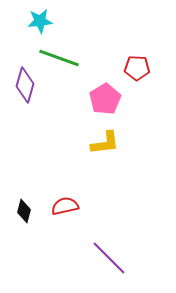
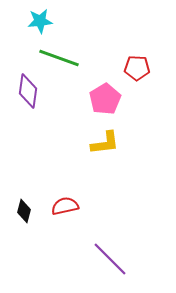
purple diamond: moved 3 px right, 6 px down; rotated 8 degrees counterclockwise
purple line: moved 1 px right, 1 px down
